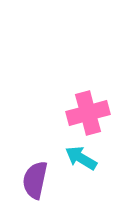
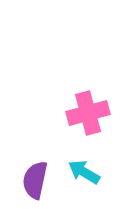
cyan arrow: moved 3 px right, 14 px down
